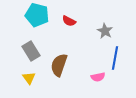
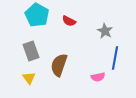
cyan pentagon: rotated 15 degrees clockwise
gray rectangle: rotated 12 degrees clockwise
